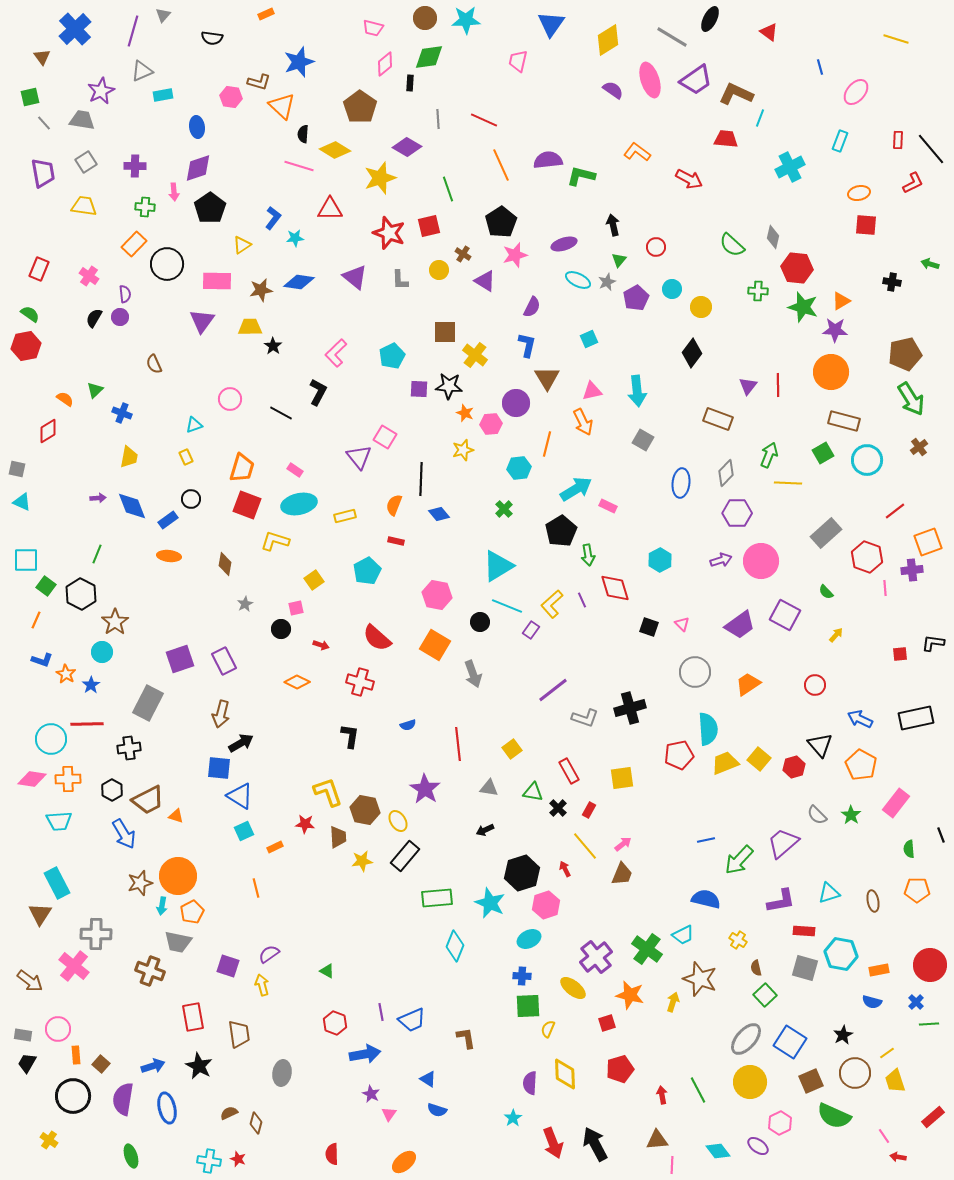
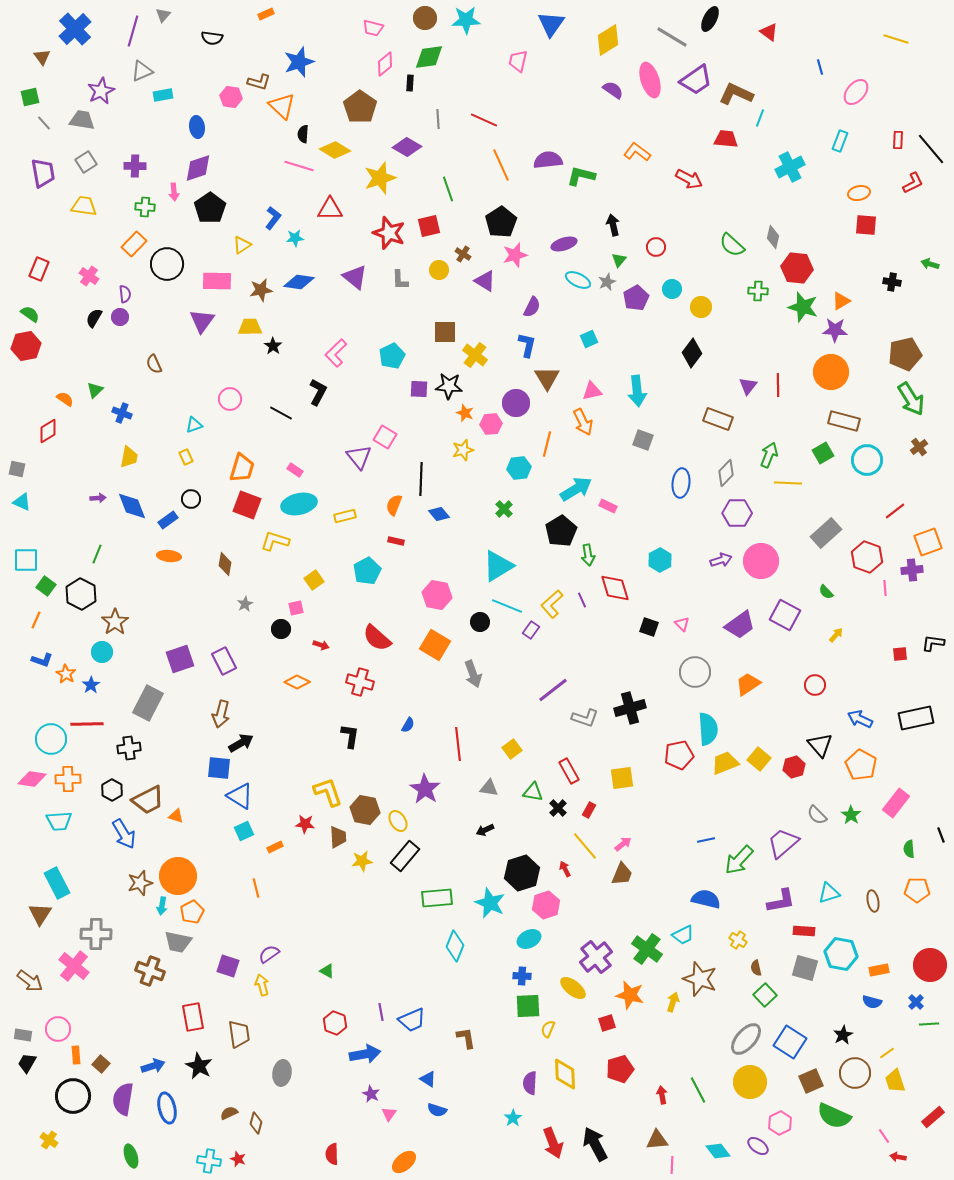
gray square at (643, 440): rotated 10 degrees counterclockwise
blue semicircle at (408, 725): rotated 42 degrees counterclockwise
